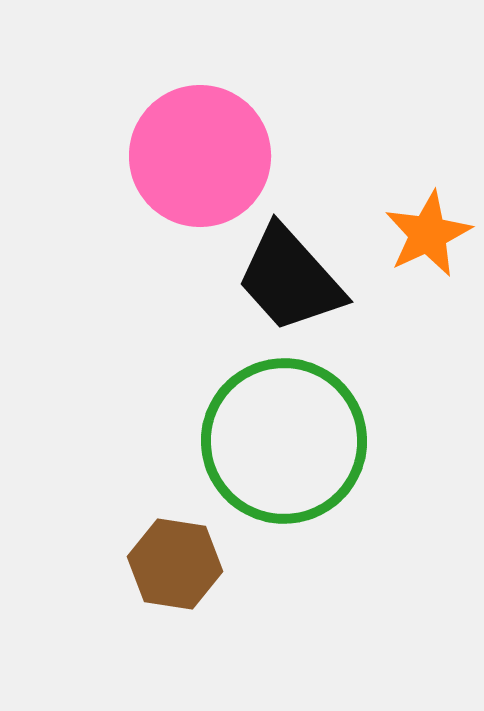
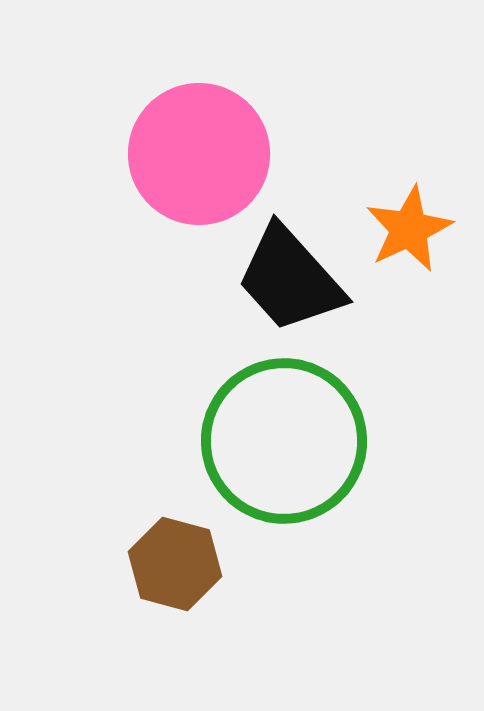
pink circle: moved 1 px left, 2 px up
orange star: moved 19 px left, 5 px up
brown hexagon: rotated 6 degrees clockwise
